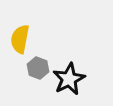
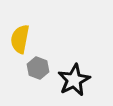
black star: moved 5 px right, 1 px down
